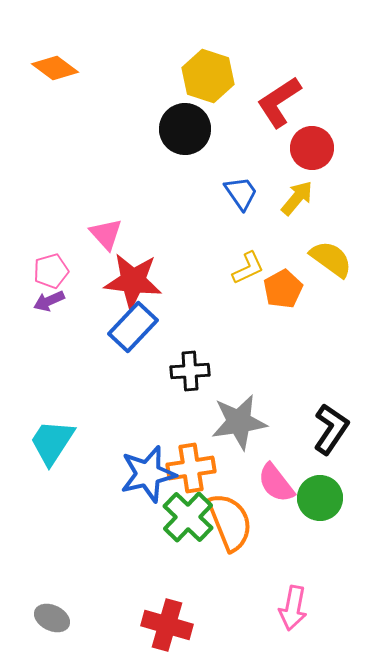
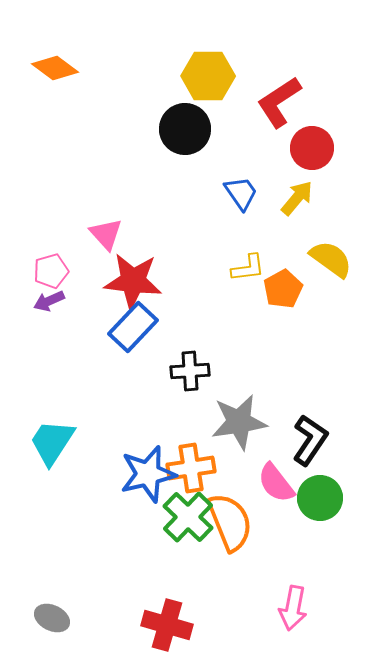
yellow hexagon: rotated 18 degrees counterclockwise
yellow L-shape: rotated 18 degrees clockwise
black L-shape: moved 21 px left, 11 px down
